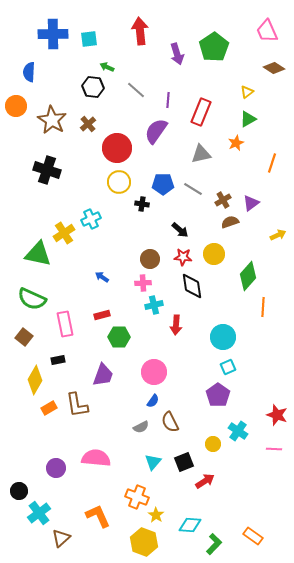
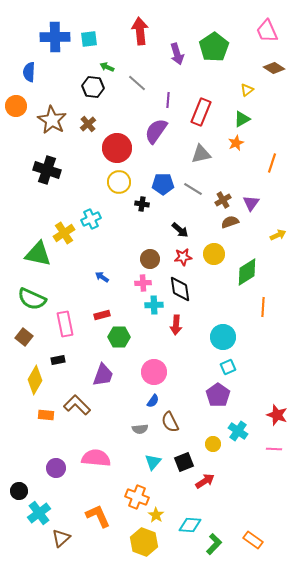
blue cross at (53, 34): moved 2 px right, 3 px down
gray line at (136, 90): moved 1 px right, 7 px up
yellow triangle at (247, 92): moved 2 px up
green triangle at (248, 119): moved 6 px left
purple triangle at (251, 203): rotated 18 degrees counterclockwise
red star at (183, 257): rotated 12 degrees counterclockwise
green diamond at (248, 276): moved 1 px left, 4 px up; rotated 16 degrees clockwise
black diamond at (192, 286): moved 12 px left, 3 px down
cyan cross at (154, 305): rotated 12 degrees clockwise
brown L-shape at (77, 405): rotated 144 degrees clockwise
orange rectangle at (49, 408): moved 3 px left, 7 px down; rotated 35 degrees clockwise
gray semicircle at (141, 427): moved 1 px left, 2 px down; rotated 21 degrees clockwise
orange rectangle at (253, 536): moved 4 px down
